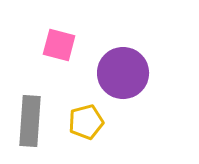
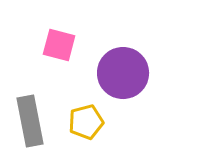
gray rectangle: rotated 15 degrees counterclockwise
